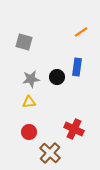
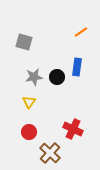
gray star: moved 3 px right, 2 px up
yellow triangle: rotated 48 degrees counterclockwise
red cross: moved 1 px left
